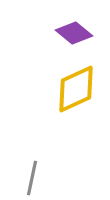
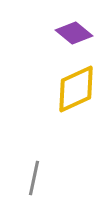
gray line: moved 2 px right
